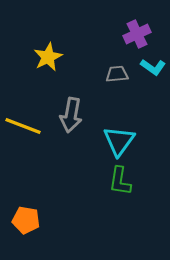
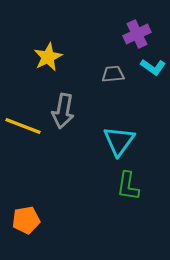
gray trapezoid: moved 4 px left
gray arrow: moved 8 px left, 4 px up
green L-shape: moved 8 px right, 5 px down
orange pentagon: rotated 20 degrees counterclockwise
